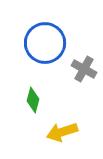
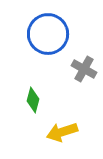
blue circle: moved 3 px right, 9 px up
